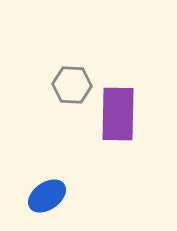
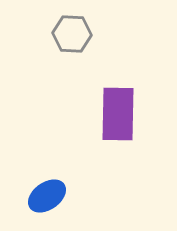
gray hexagon: moved 51 px up
